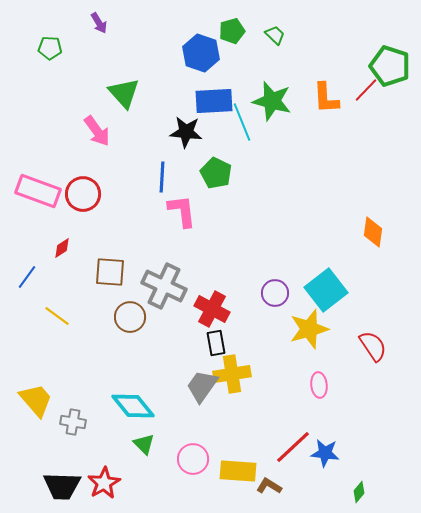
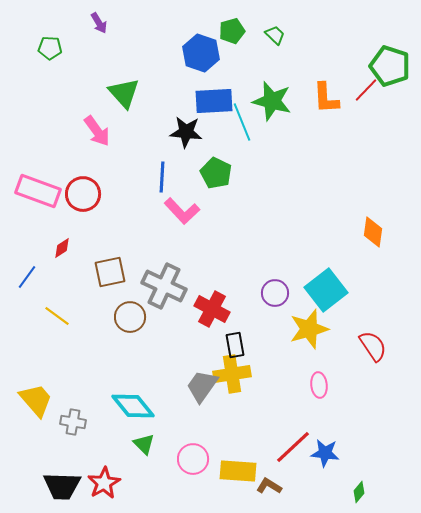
pink L-shape at (182, 211): rotated 144 degrees clockwise
brown square at (110, 272): rotated 16 degrees counterclockwise
black rectangle at (216, 343): moved 19 px right, 2 px down
